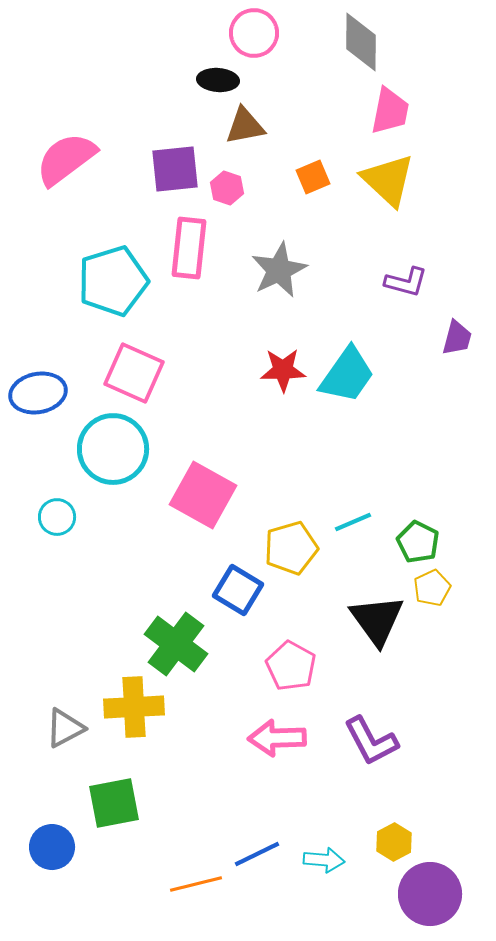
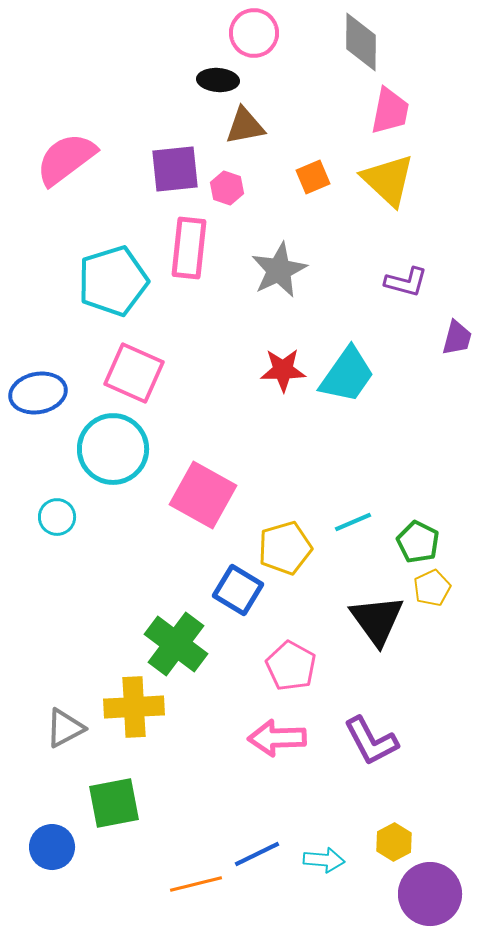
yellow pentagon at (291, 548): moved 6 px left
